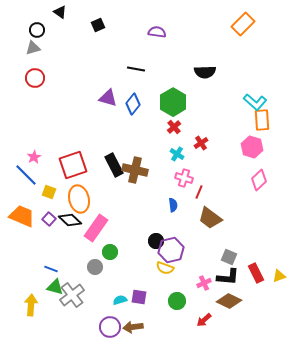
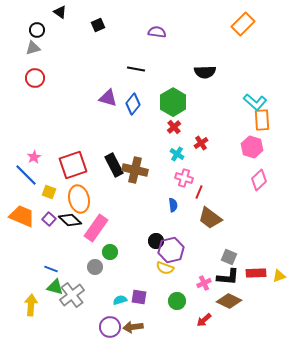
red rectangle at (256, 273): rotated 66 degrees counterclockwise
